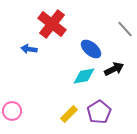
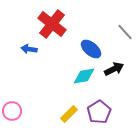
gray line: moved 3 px down
